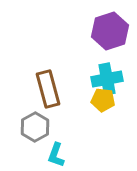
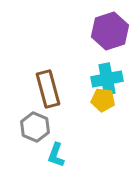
gray hexagon: rotated 8 degrees counterclockwise
